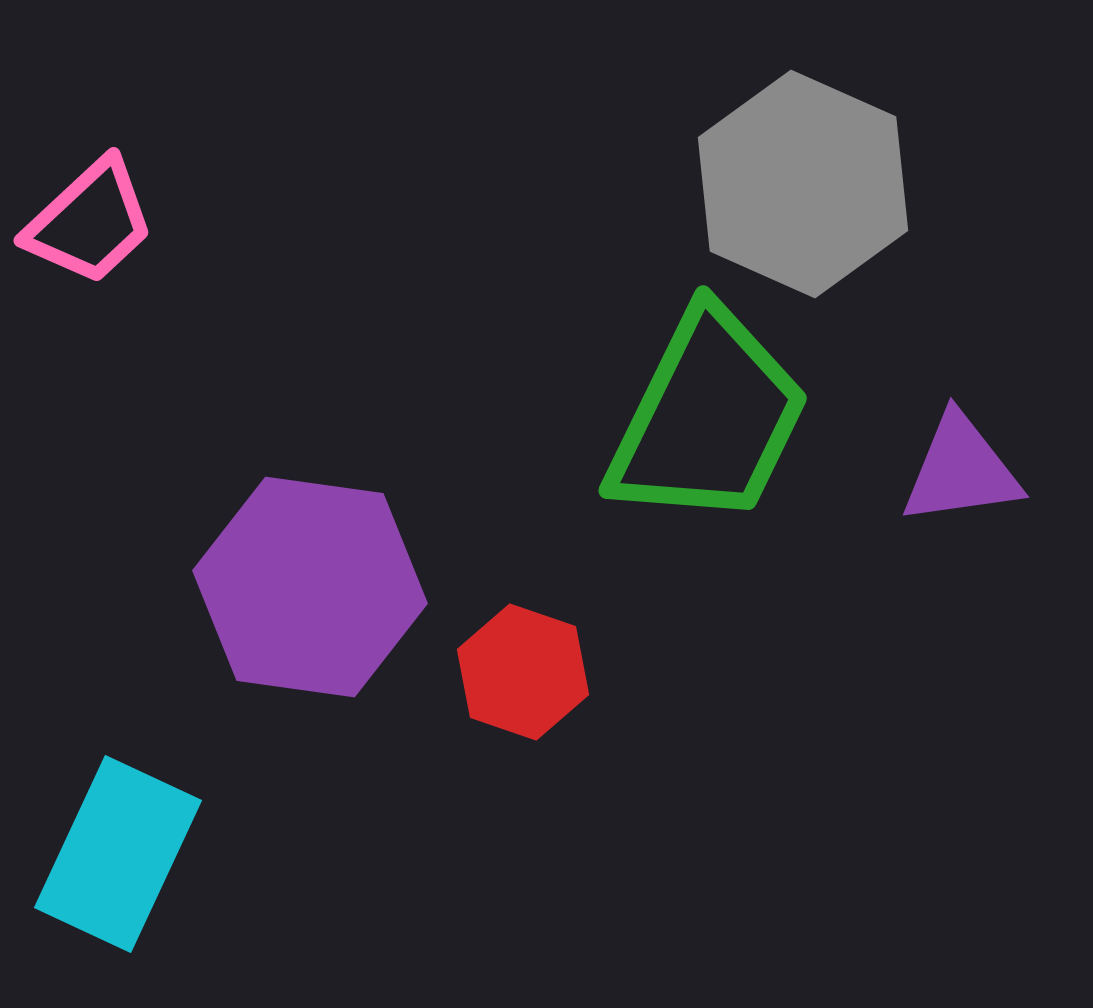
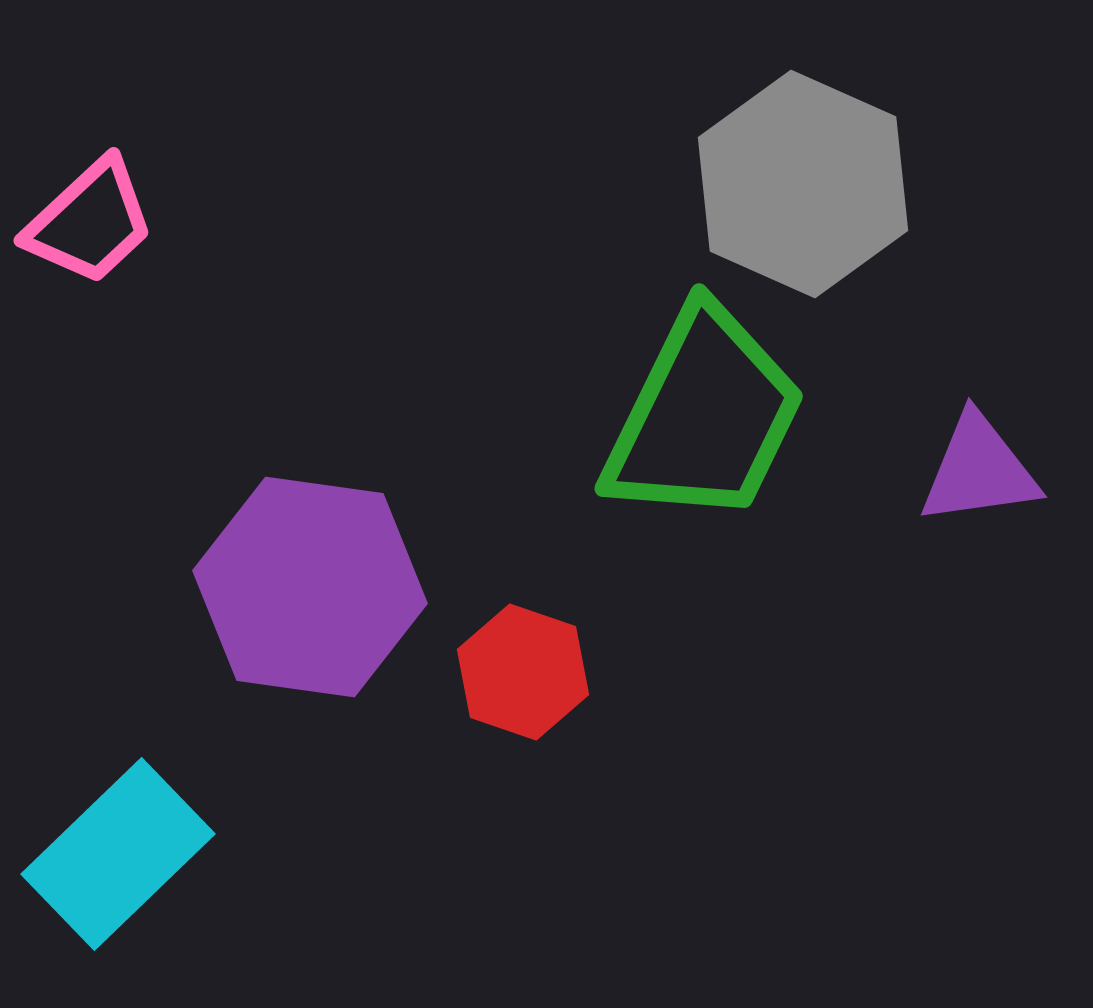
green trapezoid: moved 4 px left, 2 px up
purple triangle: moved 18 px right
cyan rectangle: rotated 21 degrees clockwise
